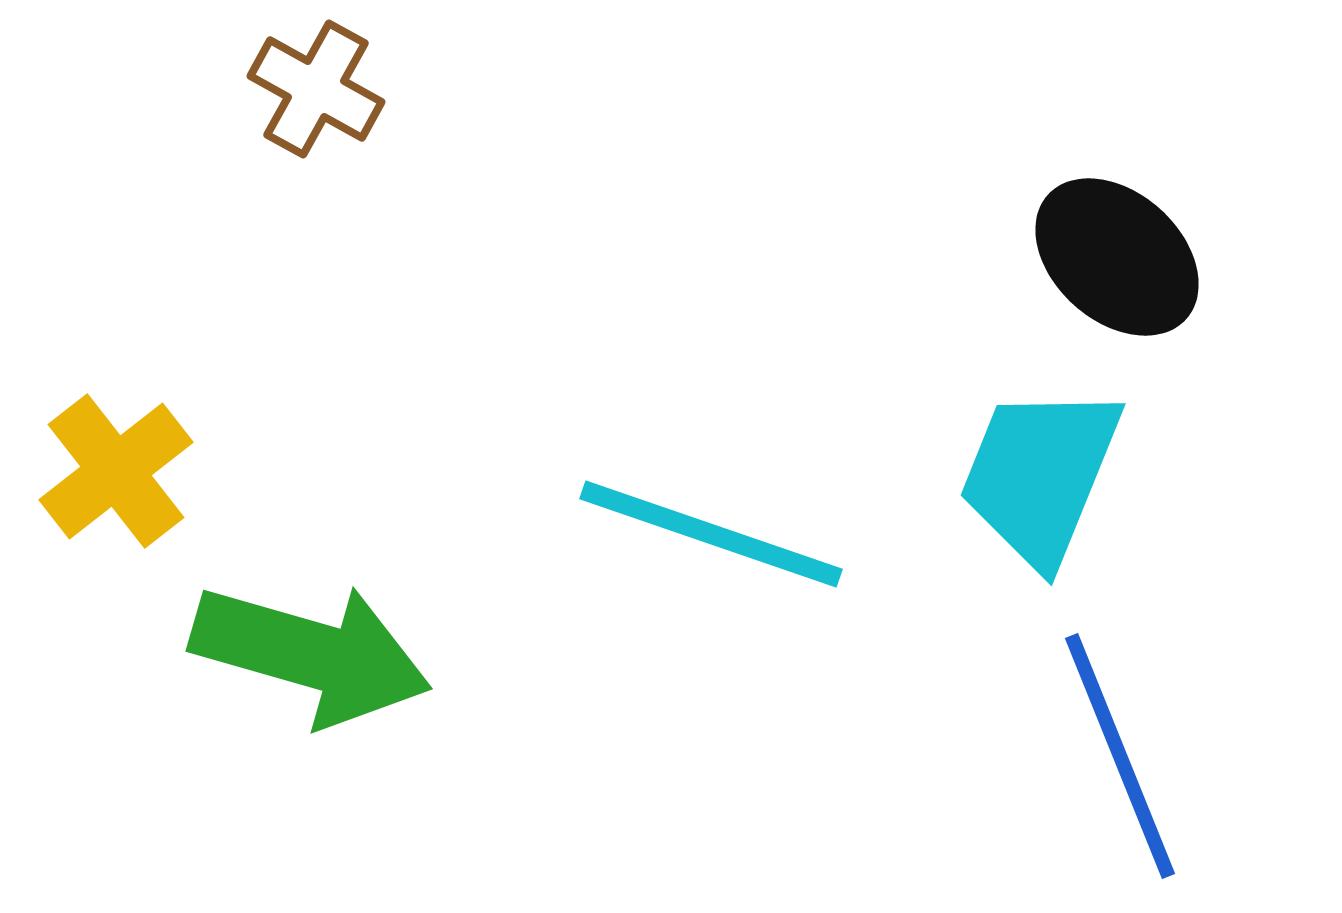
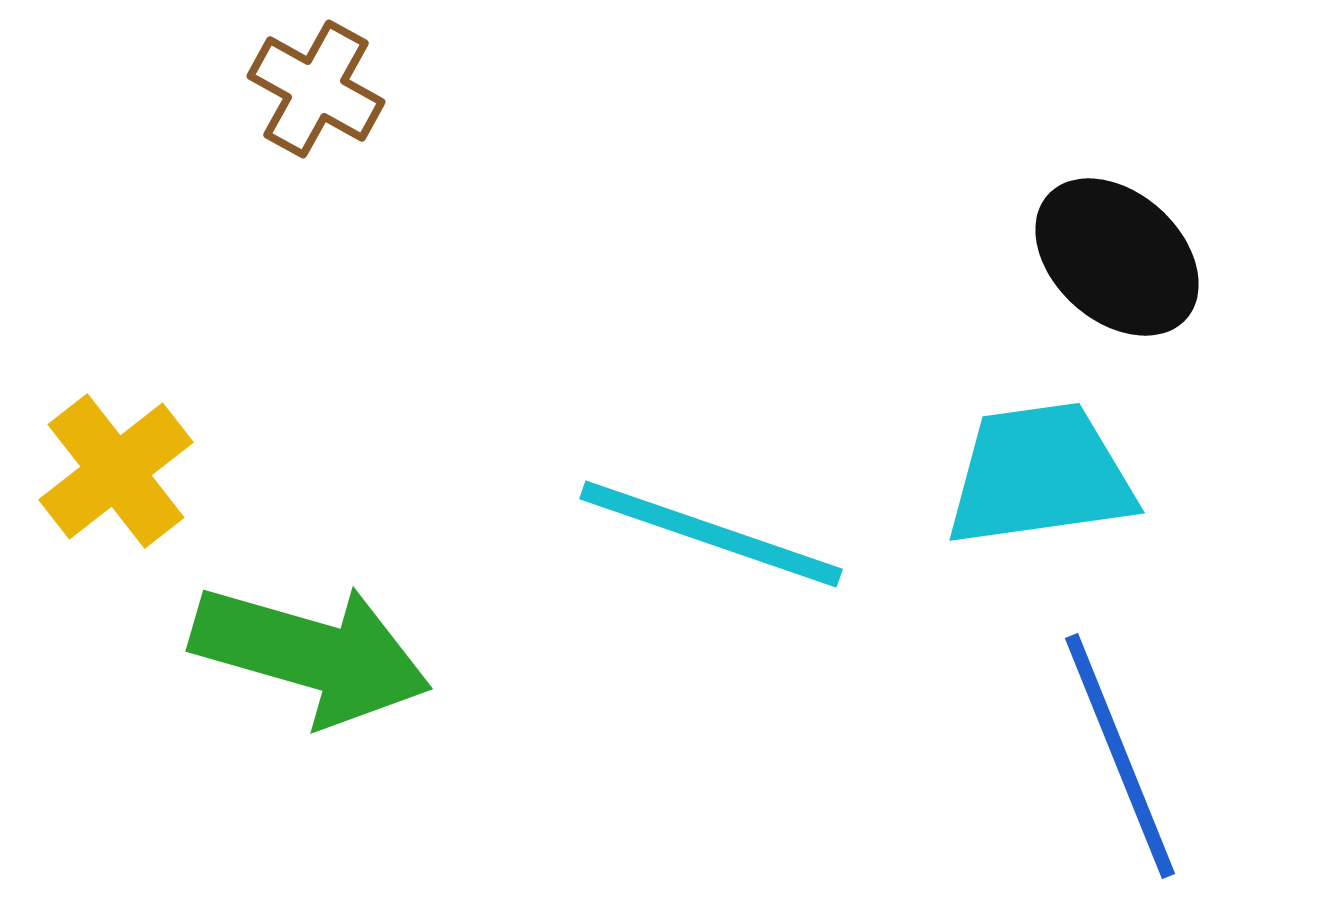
cyan trapezoid: rotated 60 degrees clockwise
